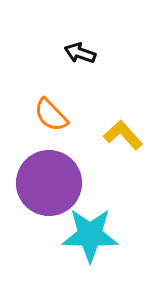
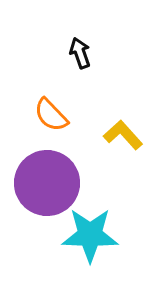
black arrow: rotated 52 degrees clockwise
purple circle: moved 2 px left
